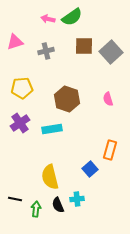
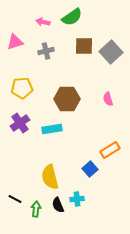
pink arrow: moved 5 px left, 3 px down
brown hexagon: rotated 20 degrees counterclockwise
orange rectangle: rotated 42 degrees clockwise
black line: rotated 16 degrees clockwise
